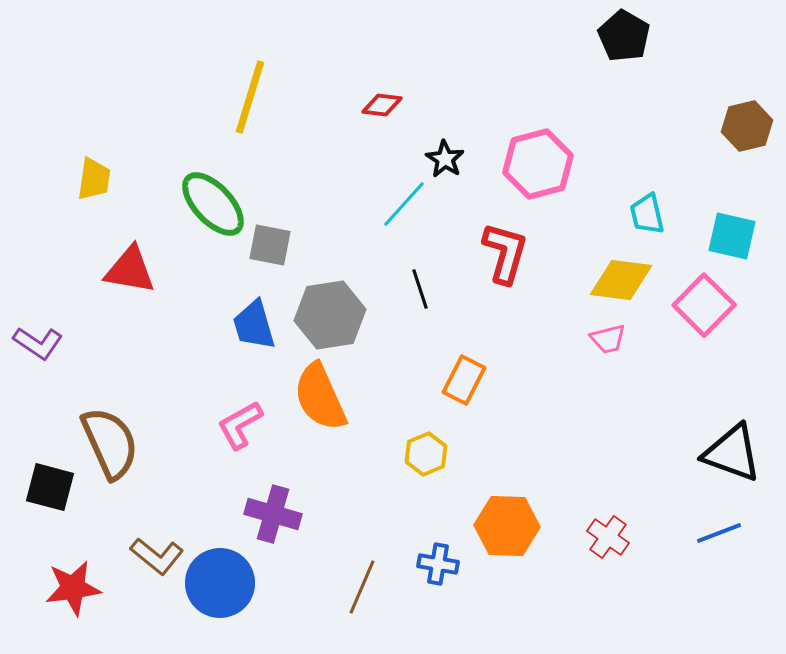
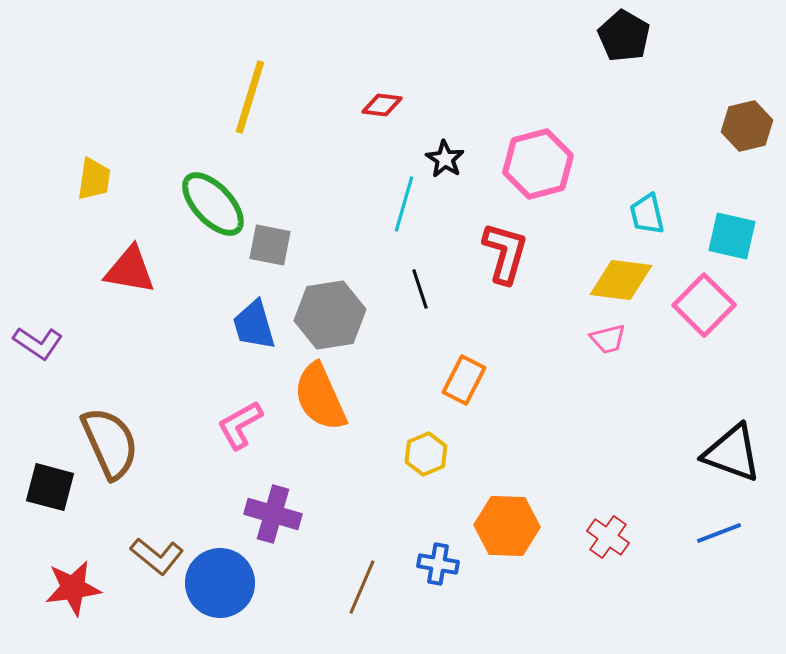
cyan line: rotated 26 degrees counterclockwise
